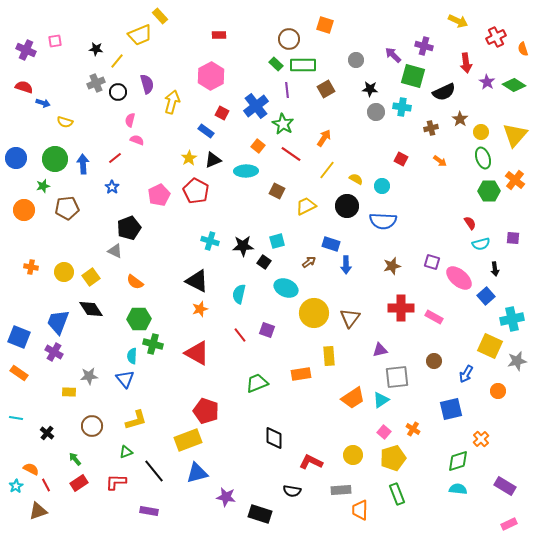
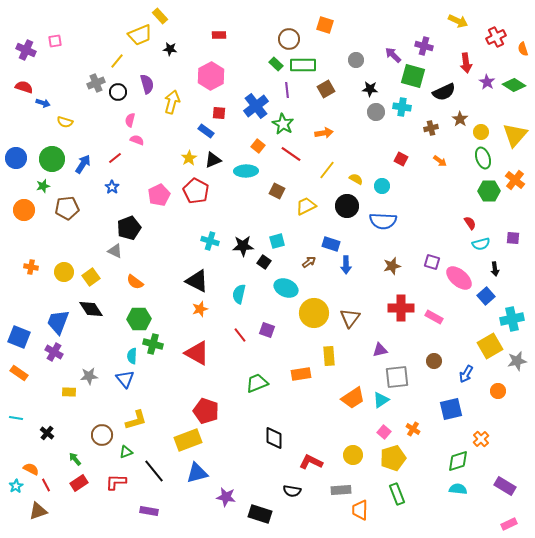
black star at (96, 49): moved 74 px right
red square at (222, 113): moved 3 px left; rotated 24 degrees counterclockwise
orange arrow at (324, 138): moved 5 px up; rotated 48 degrees clockwise
green circle at (55, 159): moved 3 px left
blue arrow at (83, 164): rotated 36 degrees clockwise
yellow square at (490, 346): rotated 35 degrees clockwise
brown circle at (92, 426): moved 10 px right, 9 px down
